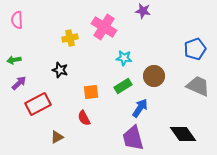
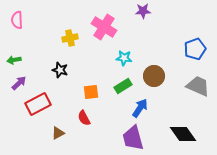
purple star: rotated 14 degrees counterclockwise
brown triangle: moved 1 px right, 4 px up
